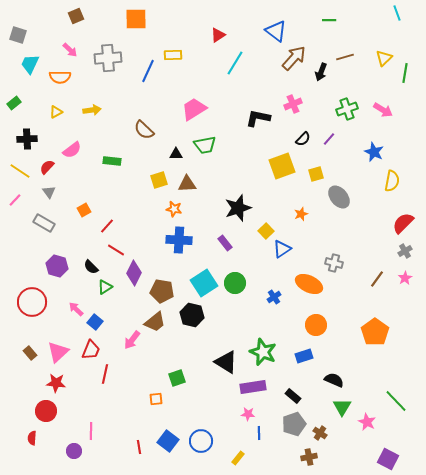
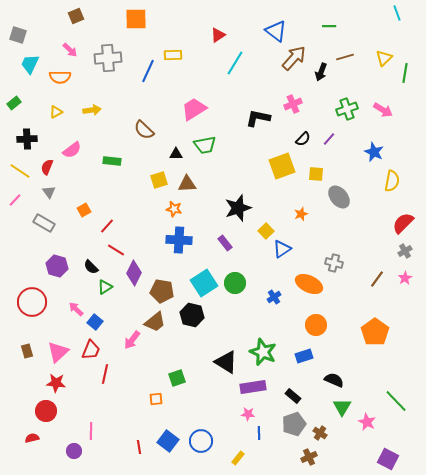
green line at (329, 20): moved 6 px down
red semicircle at (47, 167): rotated 21 degrees counterclockwise
yellow square at (316, 174): rotated 21 degrees clockwise
brown rectangle at (30, 353): moved 3 px left, 2 px up; rotated 24 degrees clockwise
red semicircle at (32, 438): rotated 72 degrees clockwise
brown cross at (309, 457): rotated 14 degrees counterclockwise
